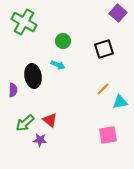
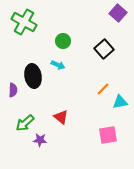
black square: rotated 24 degrees counterclockwise
red triangle: moved 11 px right, 3 px up
